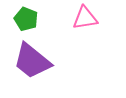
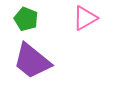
pink triangle: rotated 20 degrees counterclockwise
